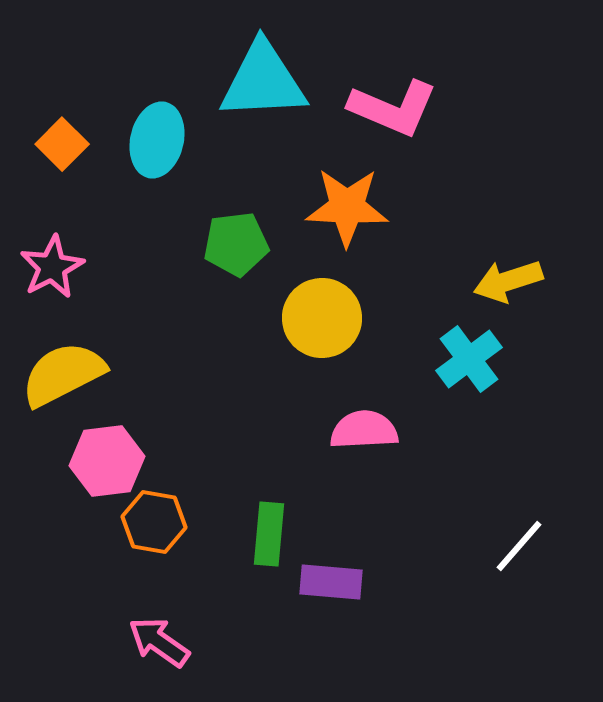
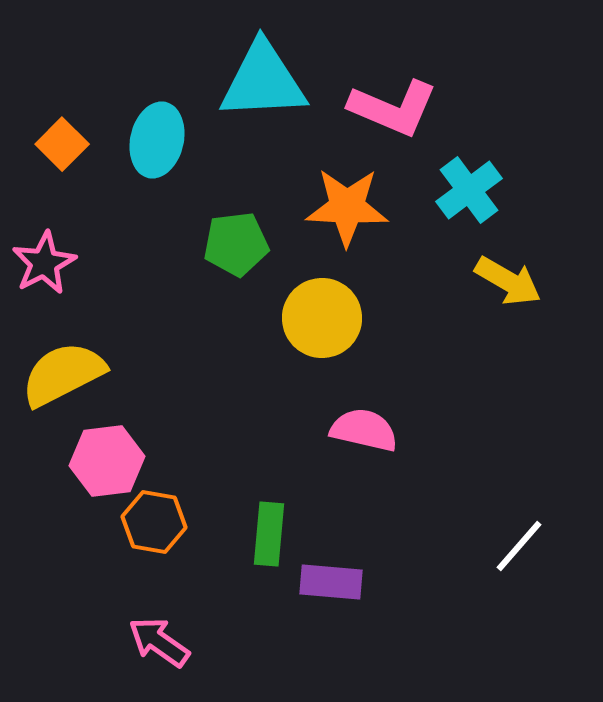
pink star: moved 8 px left, 4 px up
yellow arrow: rotated 132 degrees counterclockwise
cyan cross: moved 169 px up
pink semicircle: rotated 16 degrees clockwise
